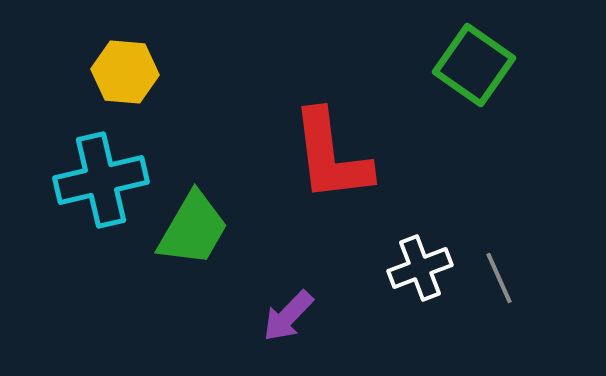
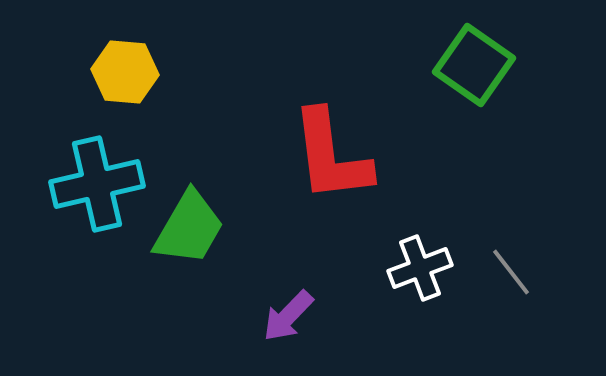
cyan cross: moved 4 px left, 4 px down
green trapezoid: moved 4 px left, 1 px up
gray line: moved 12 px right, 6 px up; rotated 14 degrees counterclockwise
